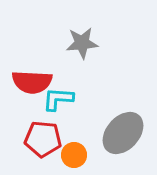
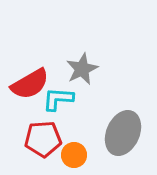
gray star: moved 26 px down; rotated 20 degrees counterclockwise
red semicircle: moved 2 px left, 2 px down; rotated 33 degrees counterclockwise
gray ellipse: rotated 18 degrees counterclockwise
red pentagon: rotated 9 degrees counterclockwise
